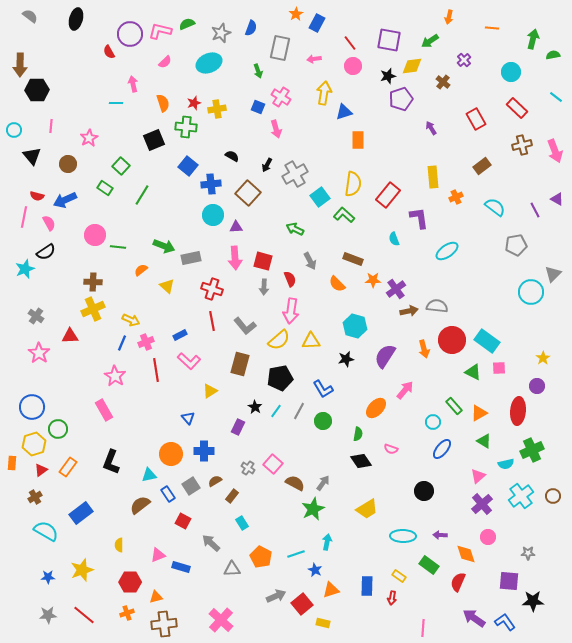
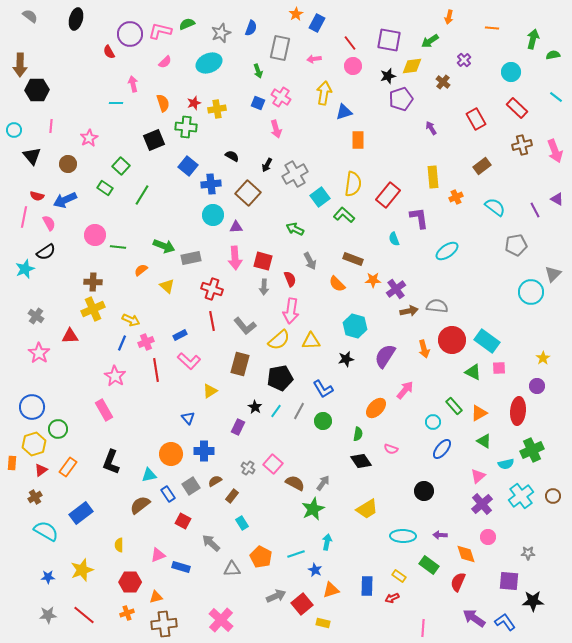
blue square at (258, 107): moved 4 px up
red arrow at (392, 598): rotated 56 degrees clockwise
